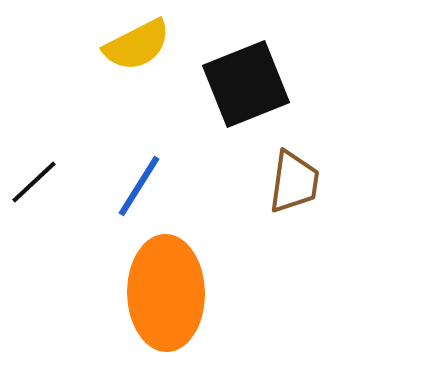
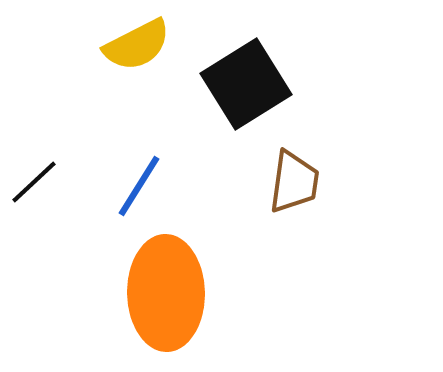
black square: rotated 10 degrees counterclockwise
